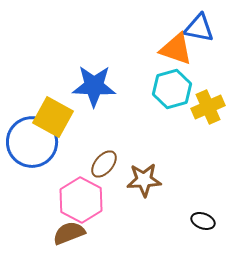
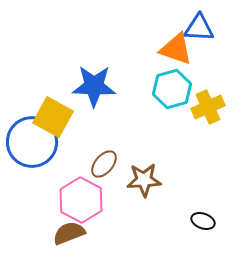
blue triangle: rotated 8 degrees counterclockwise
